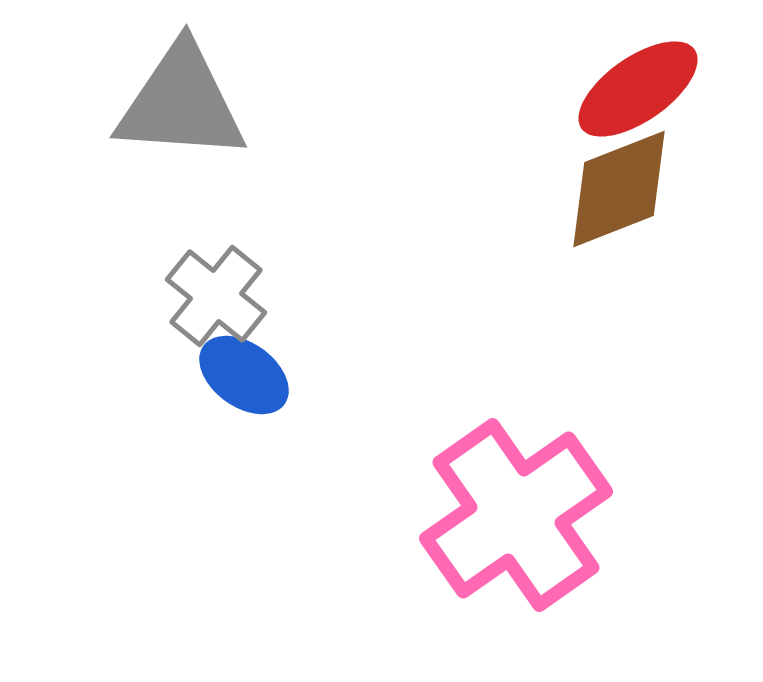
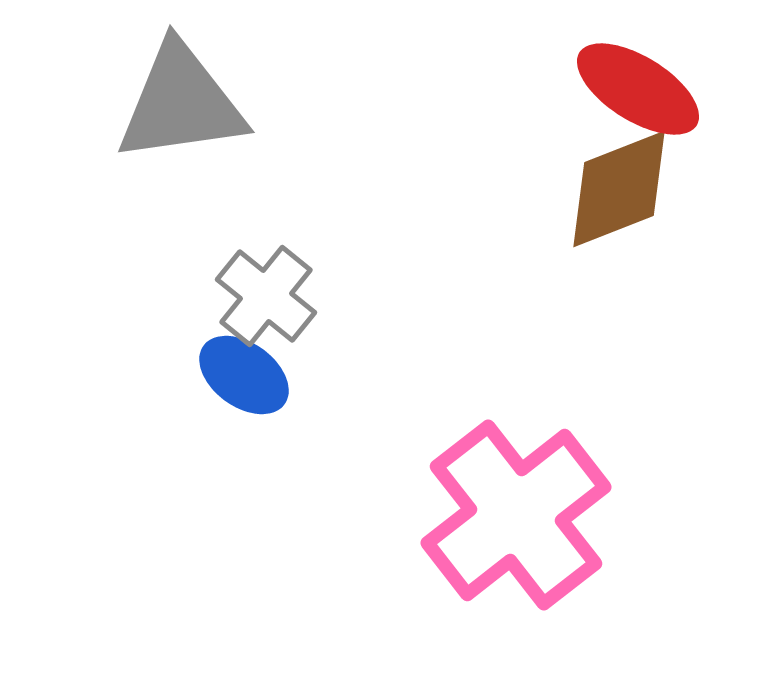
red ellipse: rotated 67 degrees clockwise
gray triangle: rotated 12 degrees counterclockwise
gray cross: moved 50 px right
pink cross: rotated 3 degrees counterclockwise
